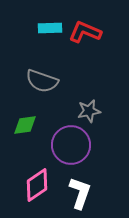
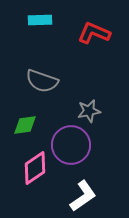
cyan rectangle: moved 10 px left, 8 px up
red L-shape: moved 9 px right, 1 px down
pink diamond: moved 2 px left, 17 px up
white L-shape: moved 3 px right, 3 px down; rotated 36 degrees clockwise
